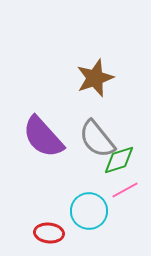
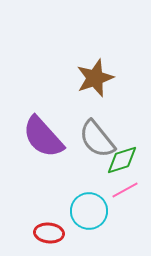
green diamond: moved 3 px right
